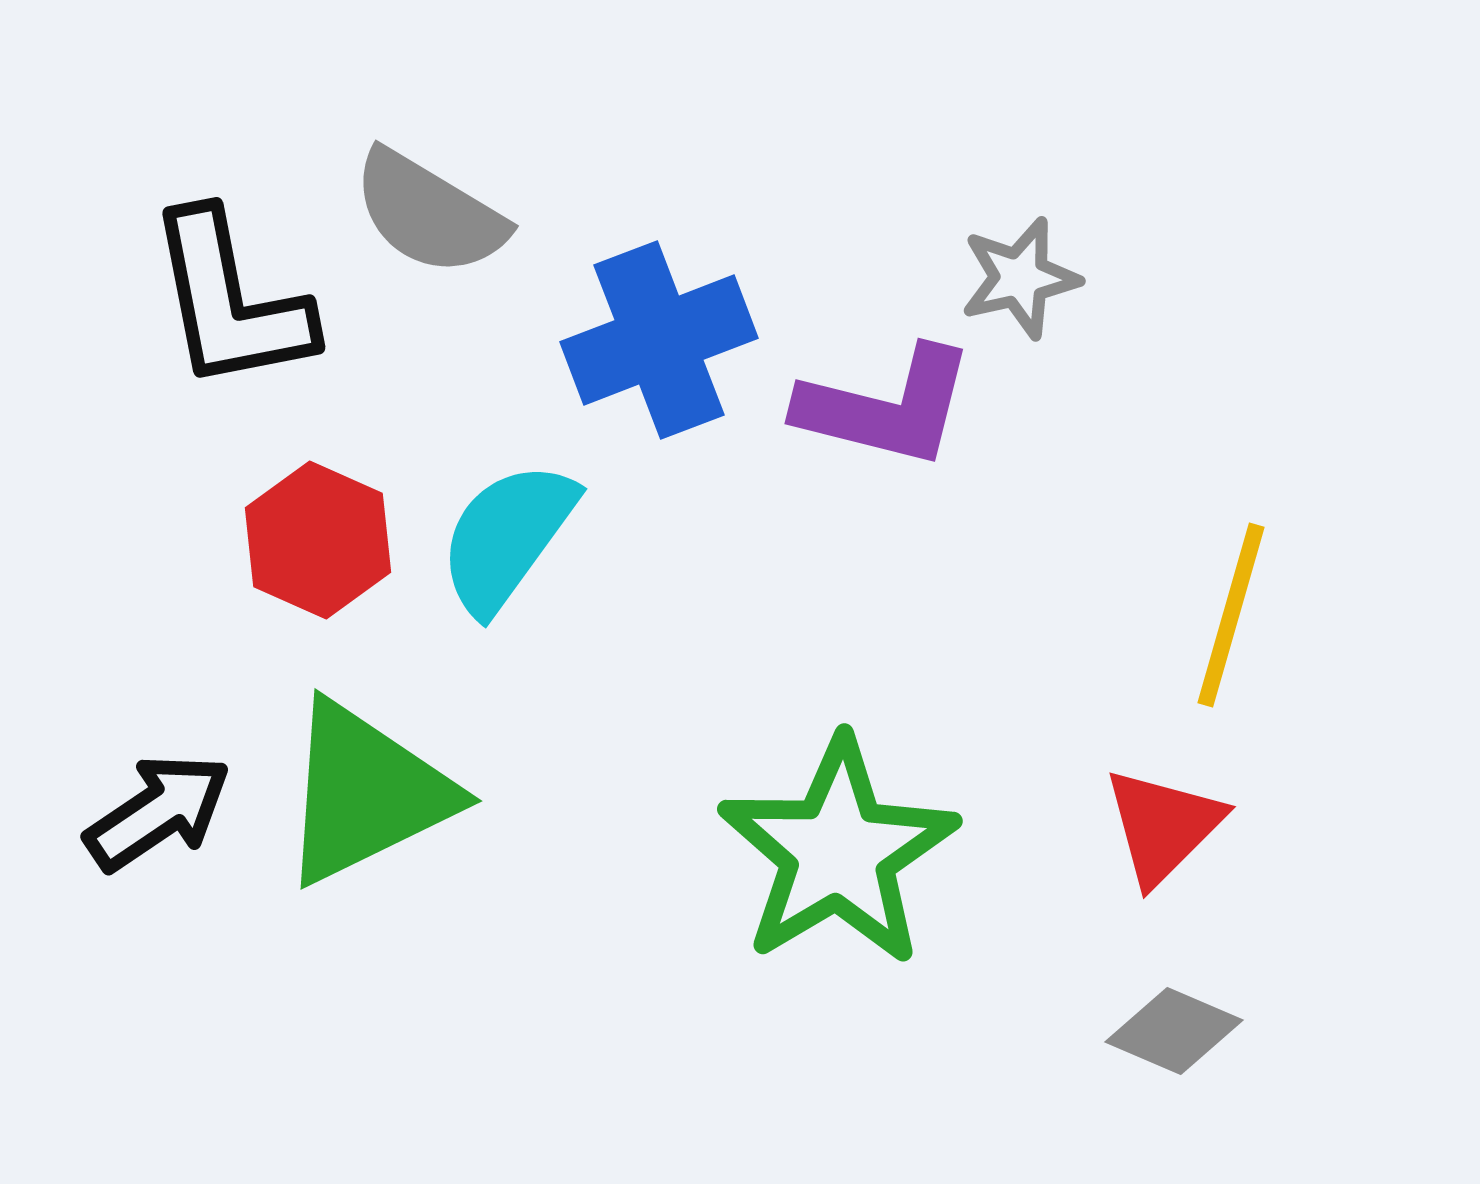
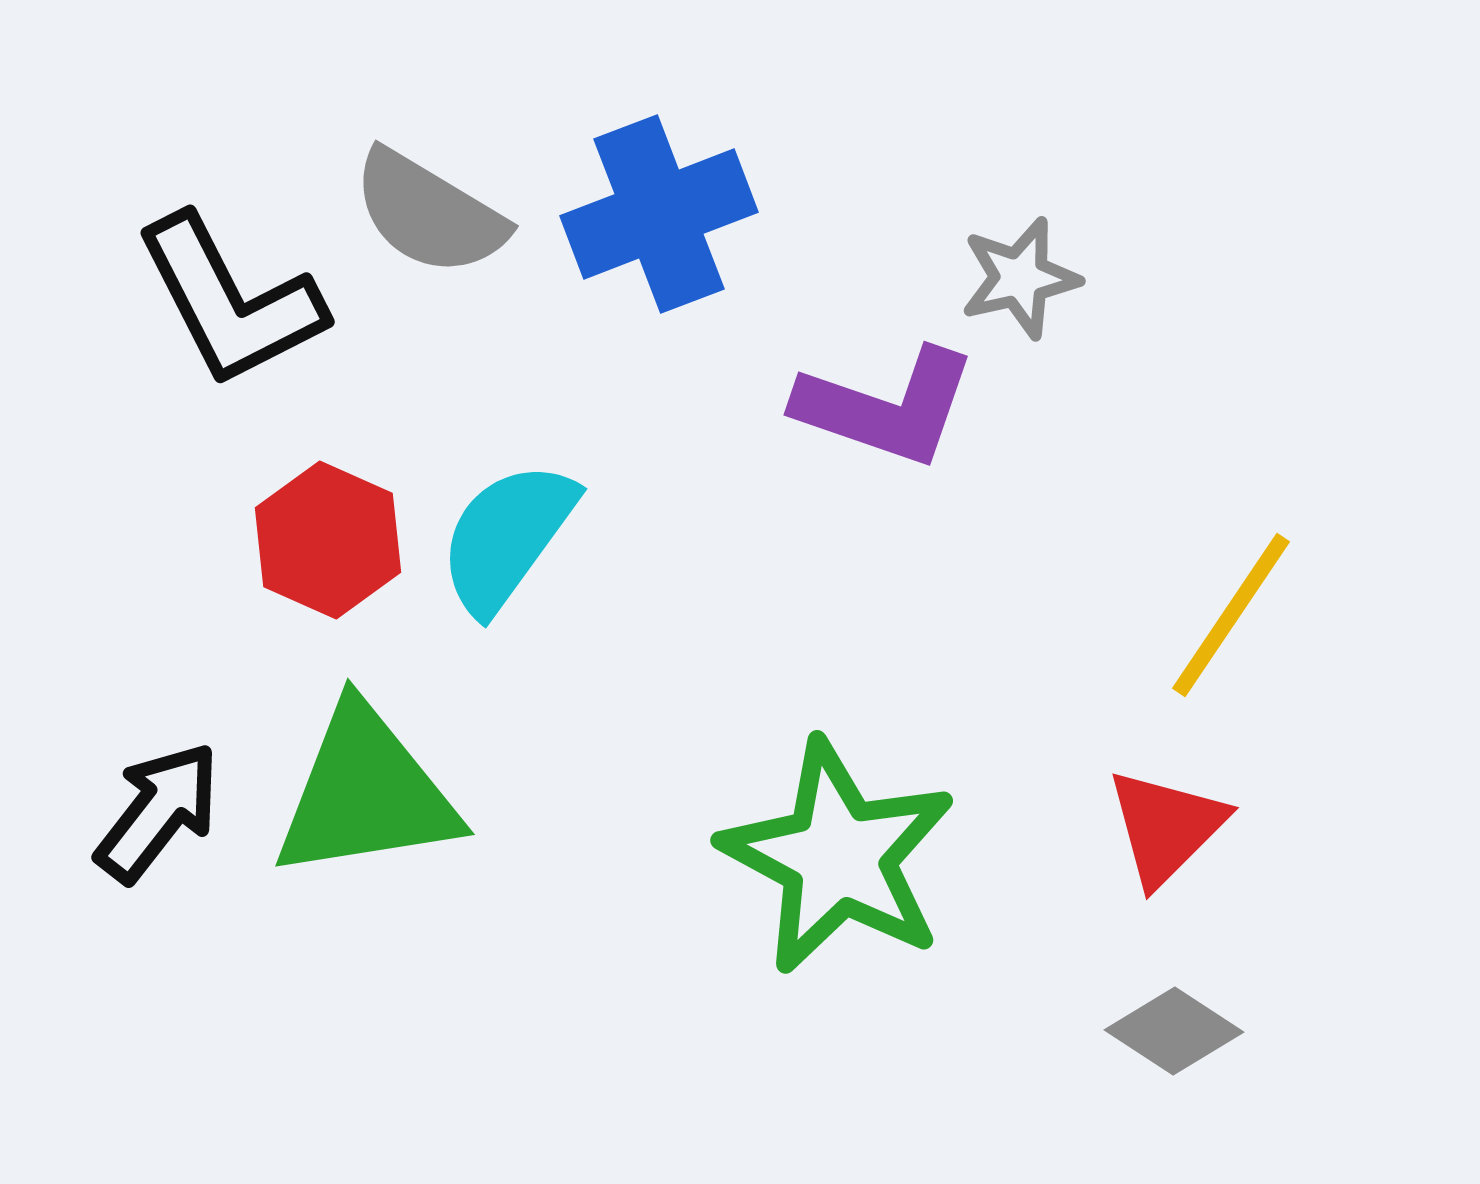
black L-shape: rotated 16 degrees counterclockwise
blue cross: moved 126 px up
purple L-shape: rotated 5 degrees clockwise
red hexagon: moved 10 px right
yellow line: rotated 18 degrees clockwise
green triangle: rotated 17 degrees clockwise
black arrow: rotated 18 degrees counterclockwise
red triangle: moved 3 px right, 1 px down
green star: moved 5 px down; rotated 13 degrees counterclockwise
gray diamond: rotated 10 degrees clockwise
